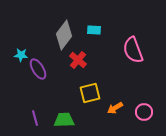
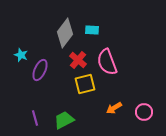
cyan rectangle: moved 2 px left
gray diamond: moved 1 px right, 2 px up
pink semicircle: moved 26 px left, 12 px down
cyan star: rotated 16 degrees clockwise
purple ellipse: moved 2 px right, 1 px down; rotated 55 degrees clockwise
yellow square: moved 5 px left, 9 px up
orange arrow: moved 1 px left
green trapezoid: rotated 25 degrees counterclockwise
